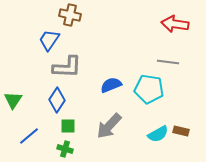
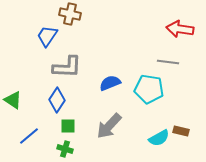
brown cross: moved 1 px up
red arrow: moved 5 px right, 5 px down
blue trapezoid: moved 2 px left, 4 px up
blue semicircle: moved 1 px left, 2 px up
green triangle: rotated 30 degrees counterclockwise
cyan semicircle: moved 1 px right, 4 px down
